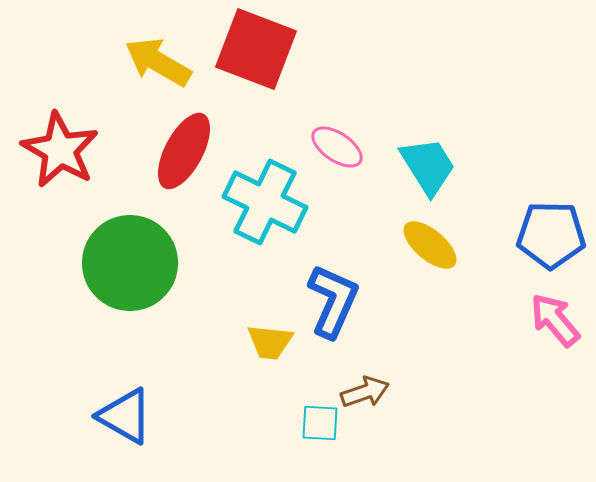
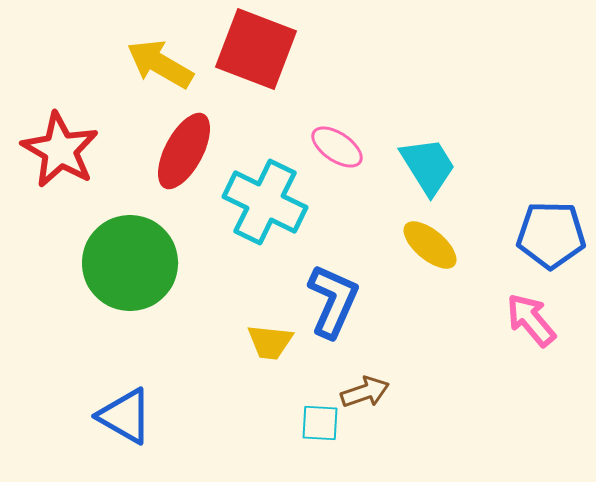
yellow arrow: moved 2 px right, 2 px down
pink arrow: moved 24 px left
